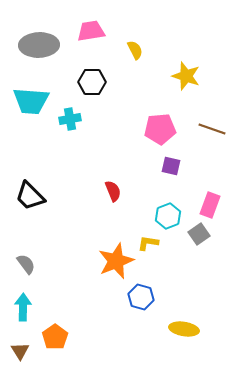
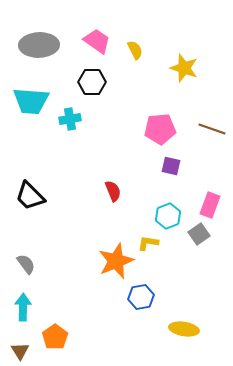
pink trapezoid: moved 6 px right, 10 px down; rotated 44 degrees clockwise
yellow star: moved 2 px left, 8 px up
blue hexagon: rotated 25 degrees counterclockwise
